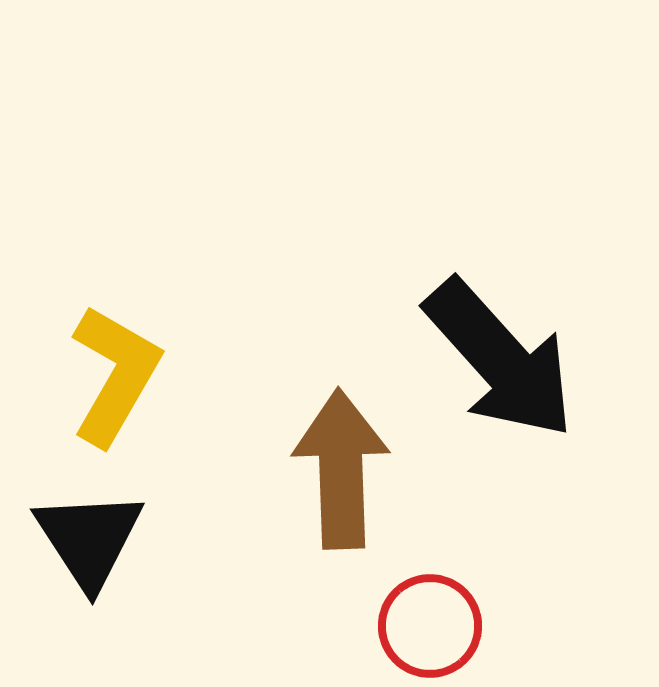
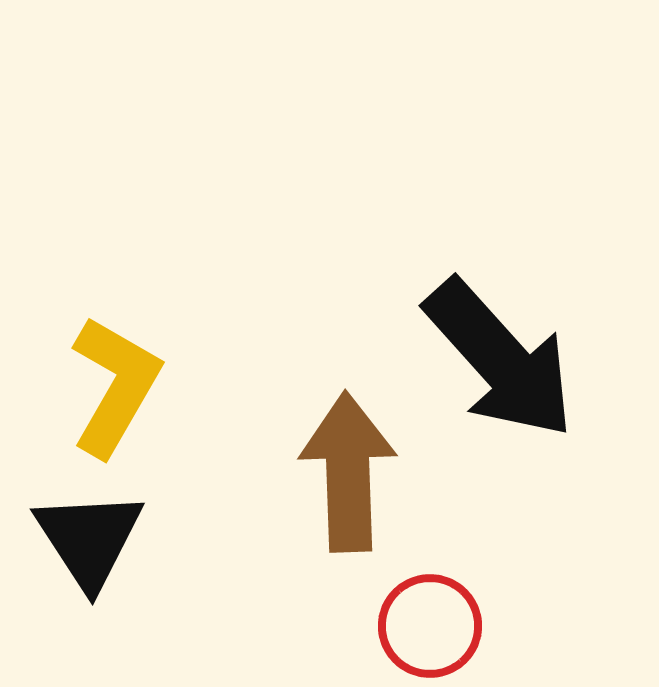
yellow L-shape: moved 11 px down
brown arrow: moved 7 px right, 3 px down
